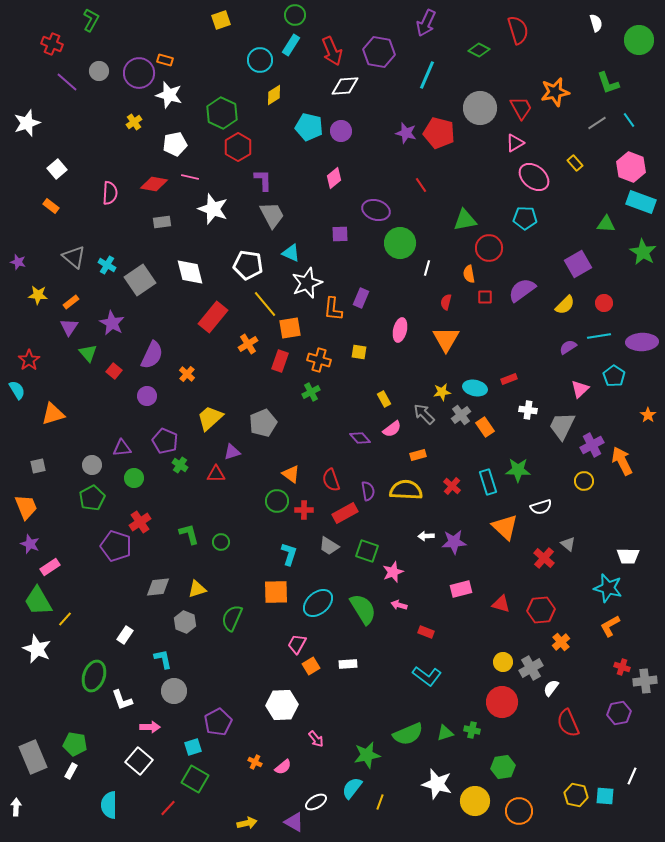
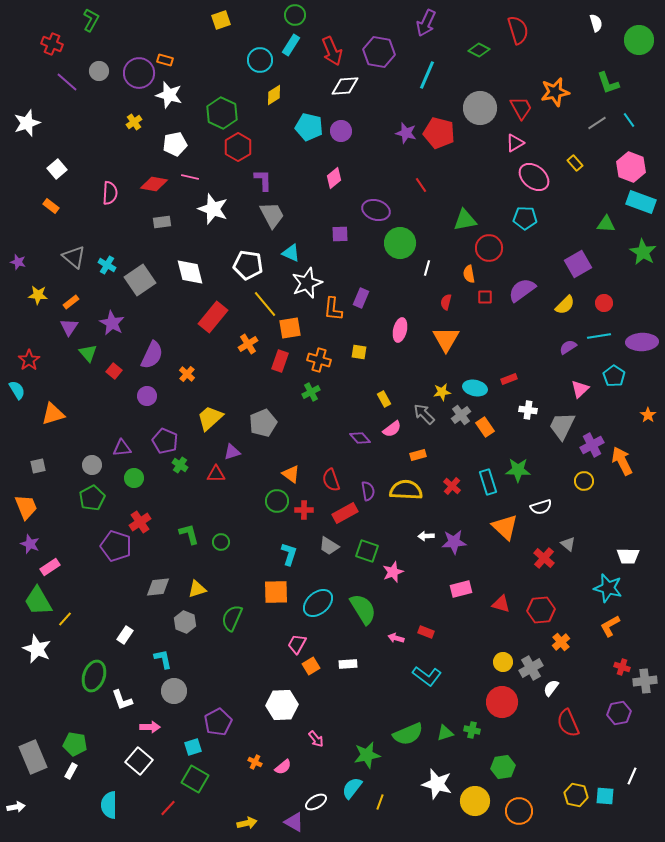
pink arrow at (399, 605): moved 3 px left, 33 px down
white arrow at (16, 807): rotated 78 degrees clockwise
